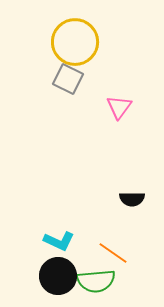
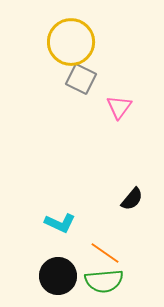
yellow circle: moved 4 px left
gray square: moved 13 px right
black semicircle: rotated 50 degrees counterclockwise
cyan L-shape: moved 1 px right, 18 px up
orange line: moved 8 px left
green semicircle: moved 8 px right
